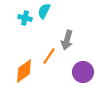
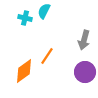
gray arrow: moved 17 px right
orange line: moved 2 px left
purple circle: moved 2 px right
